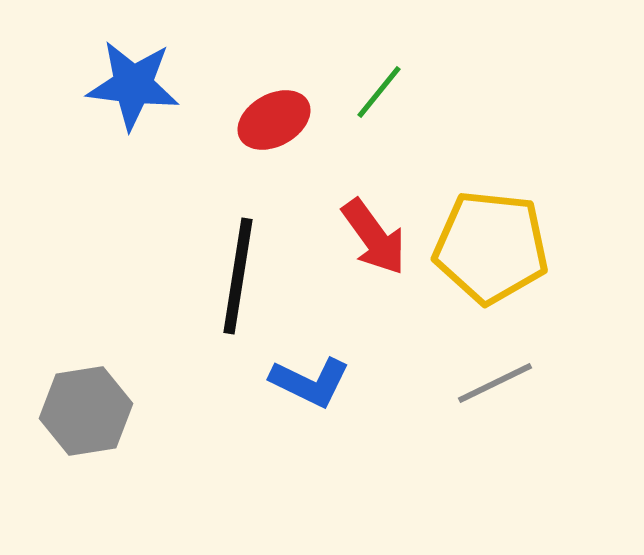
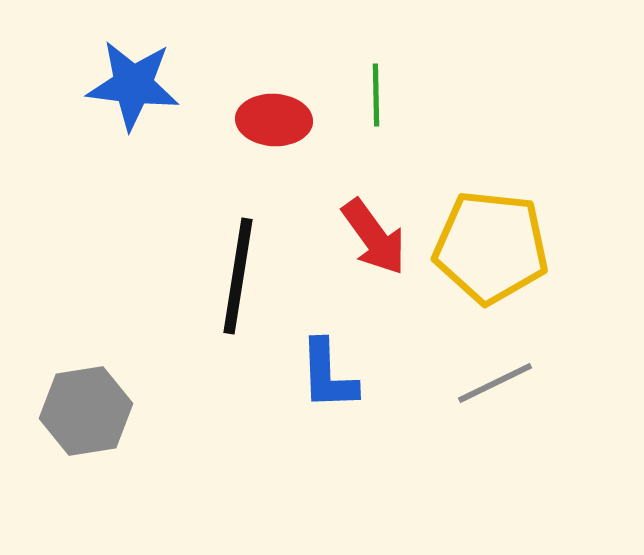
green line: moved 3 px left, 3 px down; rotated 40 degrees counterclockwise
red ellipse: rotated 32 degrees clockwise
blue L-shape: moved 18 px right, 7 px up; rotated 62 degrees clockwise
